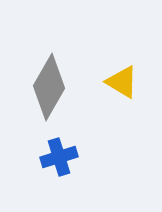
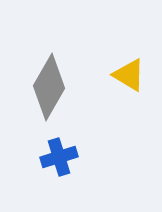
yellow triangle: moved 7 px right, 7 px up
